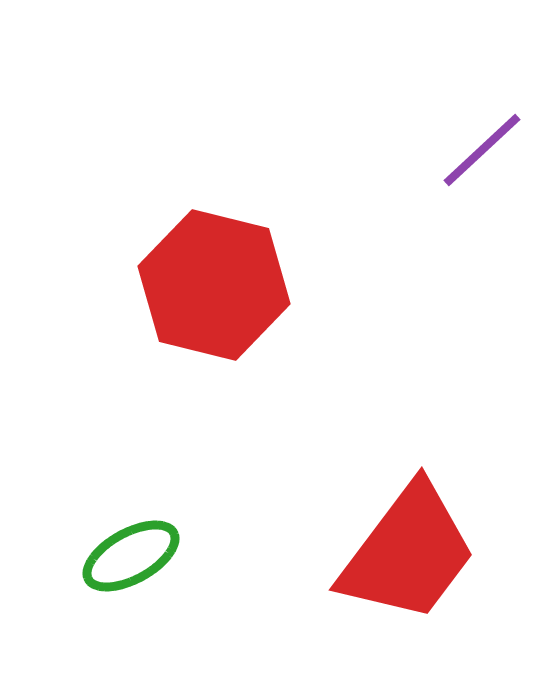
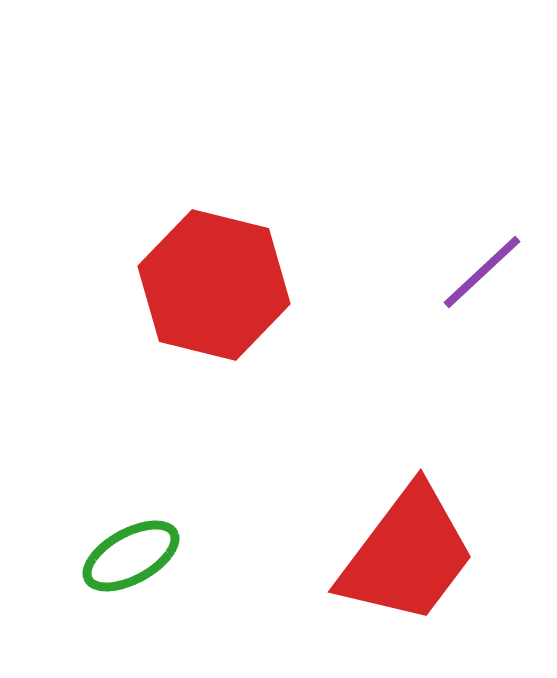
purple line: moved 122 px down
red trapezoid: moved 1 px left, 2 px down
